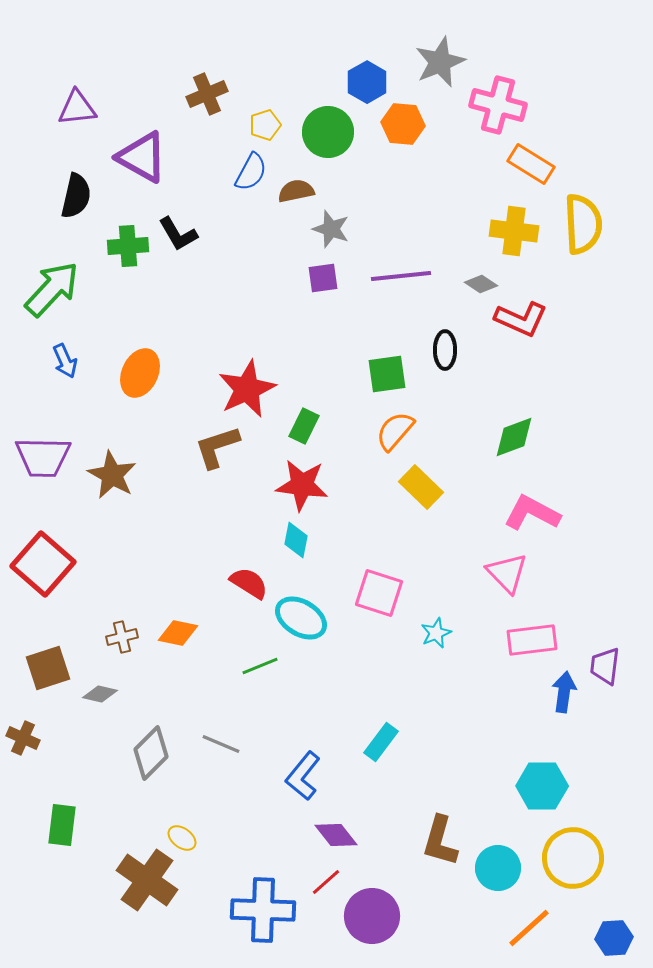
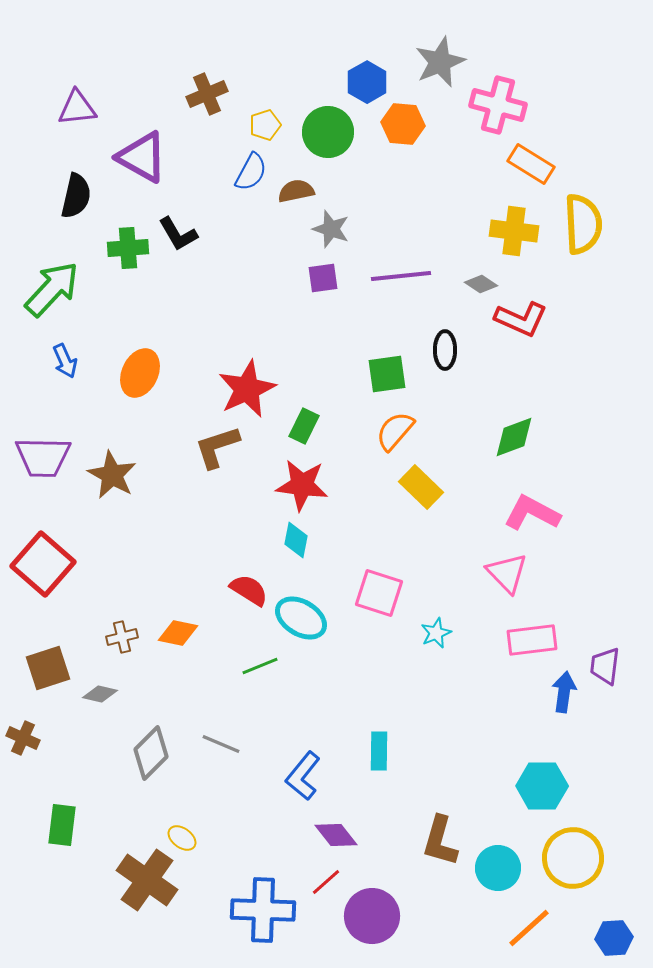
green cross at (128, 246): moved 2 px down
red semicircle at (249, 583): moved 7 px down
cyan rectangle at (381, 742): moved 2 px left, 9 px down; rotated 36 degrees counterclockwise
